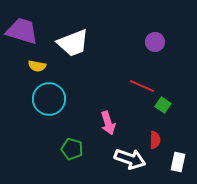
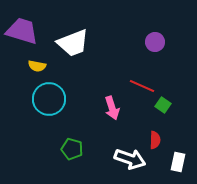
pink arrow: moved 4 px right, 15 px up
